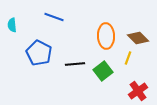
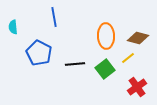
blue line: rotated 60 degrees clockwise
cyan semicircle: moved 1 px right, 2 px down
brown diamond: rotated 30 degrees counterclockwise
yellow line: rotated 32 degrees clockwise
green square: moved 2 px right, 2 px up
red cross: moved 1 px left, 4 px up
